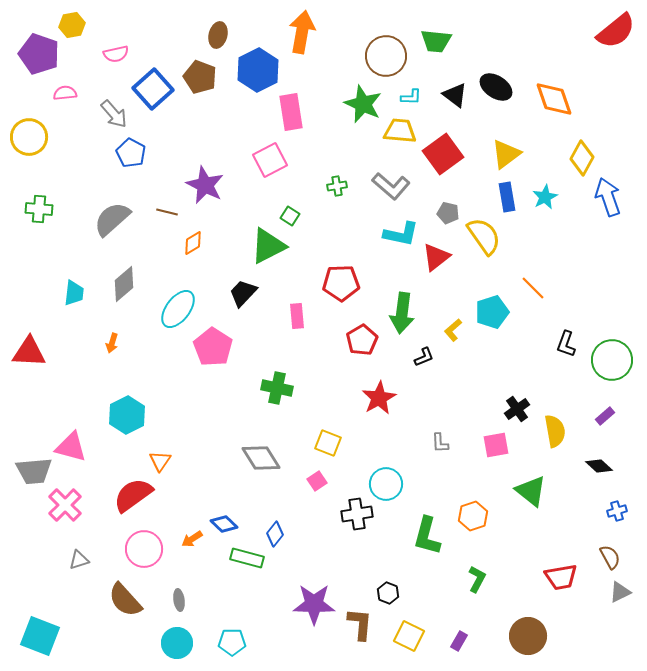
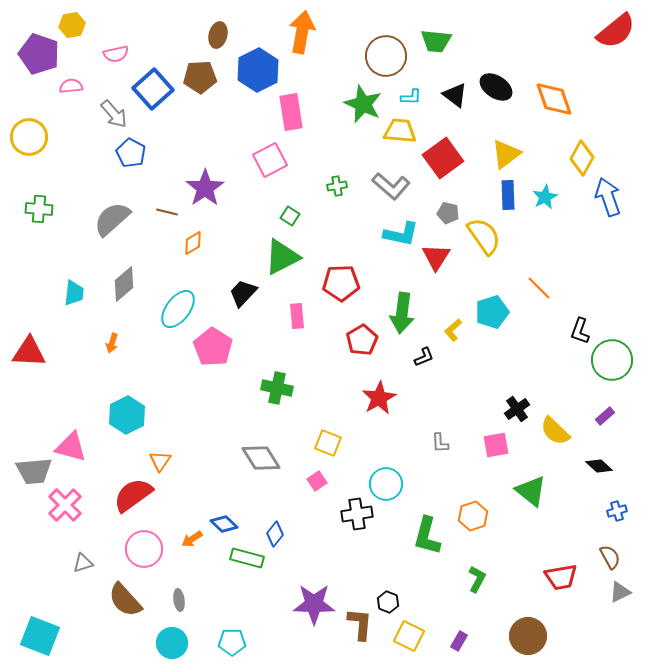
brown pentagon at (200, 77): rotated 24 degrees counterclockwise
pink semicircle at (65, 93): moved 6 px right, 7 px up
red square at (443, 154): moved 4 px down
purple star at (205, 185): moved 3 px down; rotated 12 degrees clockwise
blue rectangle at (507, 197): moved 1 px right, 2 px up; rotated 8 degrees clockwise
green triangle at (268, 246): moved 14 px right, 11 px down
red triangle at (436, 257): rotated 20 degrees counterclockwise
orange line at (533, 288): moved 6 px right
black L-shape at (566, 344): moved 14 px right, 13 px up
yellow semicircle at (555, 431): rotated 144 degrees clockwise
gray triangle at (79, 560): moved 4 px right, 3 px down
black hexagon at (388, 593): moved 9 px down
cyan circle at (177, 643): moved 5 px left
